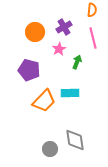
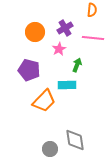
purple cross: moved 1 px right, 1 px down
pink line: rotated 70 degrees counterclockwise
green arrow: moved 3 px down
cyan rectangle: moved 3 px left, 8 px up
